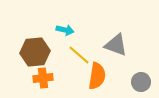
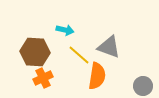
gray triangle: moved 7 px left, 2 px down
brown hexagon: rotated 8 degrees clockwise
orange cross: rotated 18 degrees counterclockwise
gray circle: moved 2 px right, 4 px down
